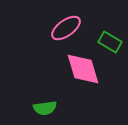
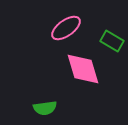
green rectangle: moved 2 px right, 1 px up
